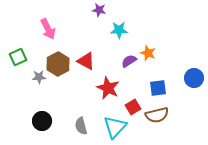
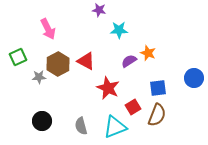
brown semicircle: rotated 55 degrees counterclockwise
cyan triangle: rotated 25 degrees clockwise
